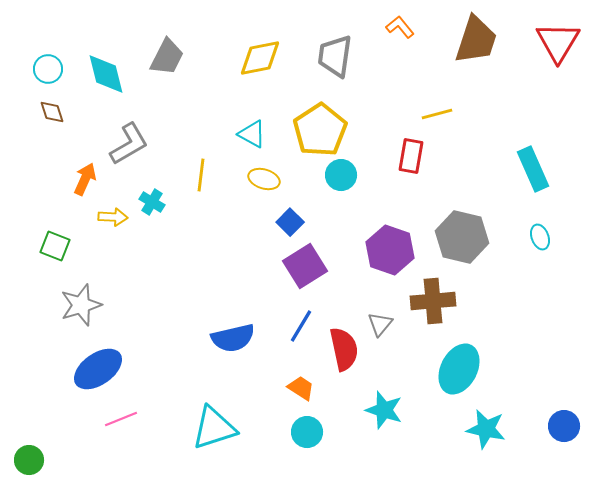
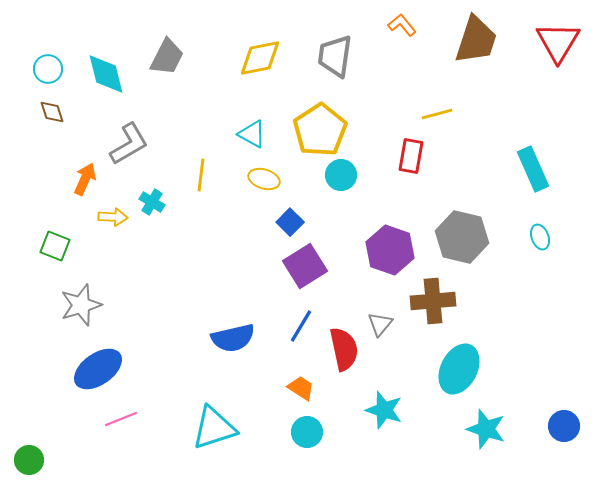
orange L-shape at (400, 27): moved 2 px right, 2 px up
cyan star at (486, 429): rotated 6 degrees clockwise
